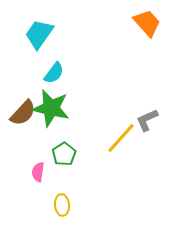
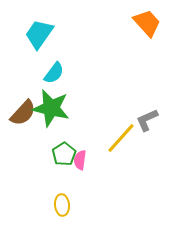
pink semicircle: moved 42 px right, 12 px up
